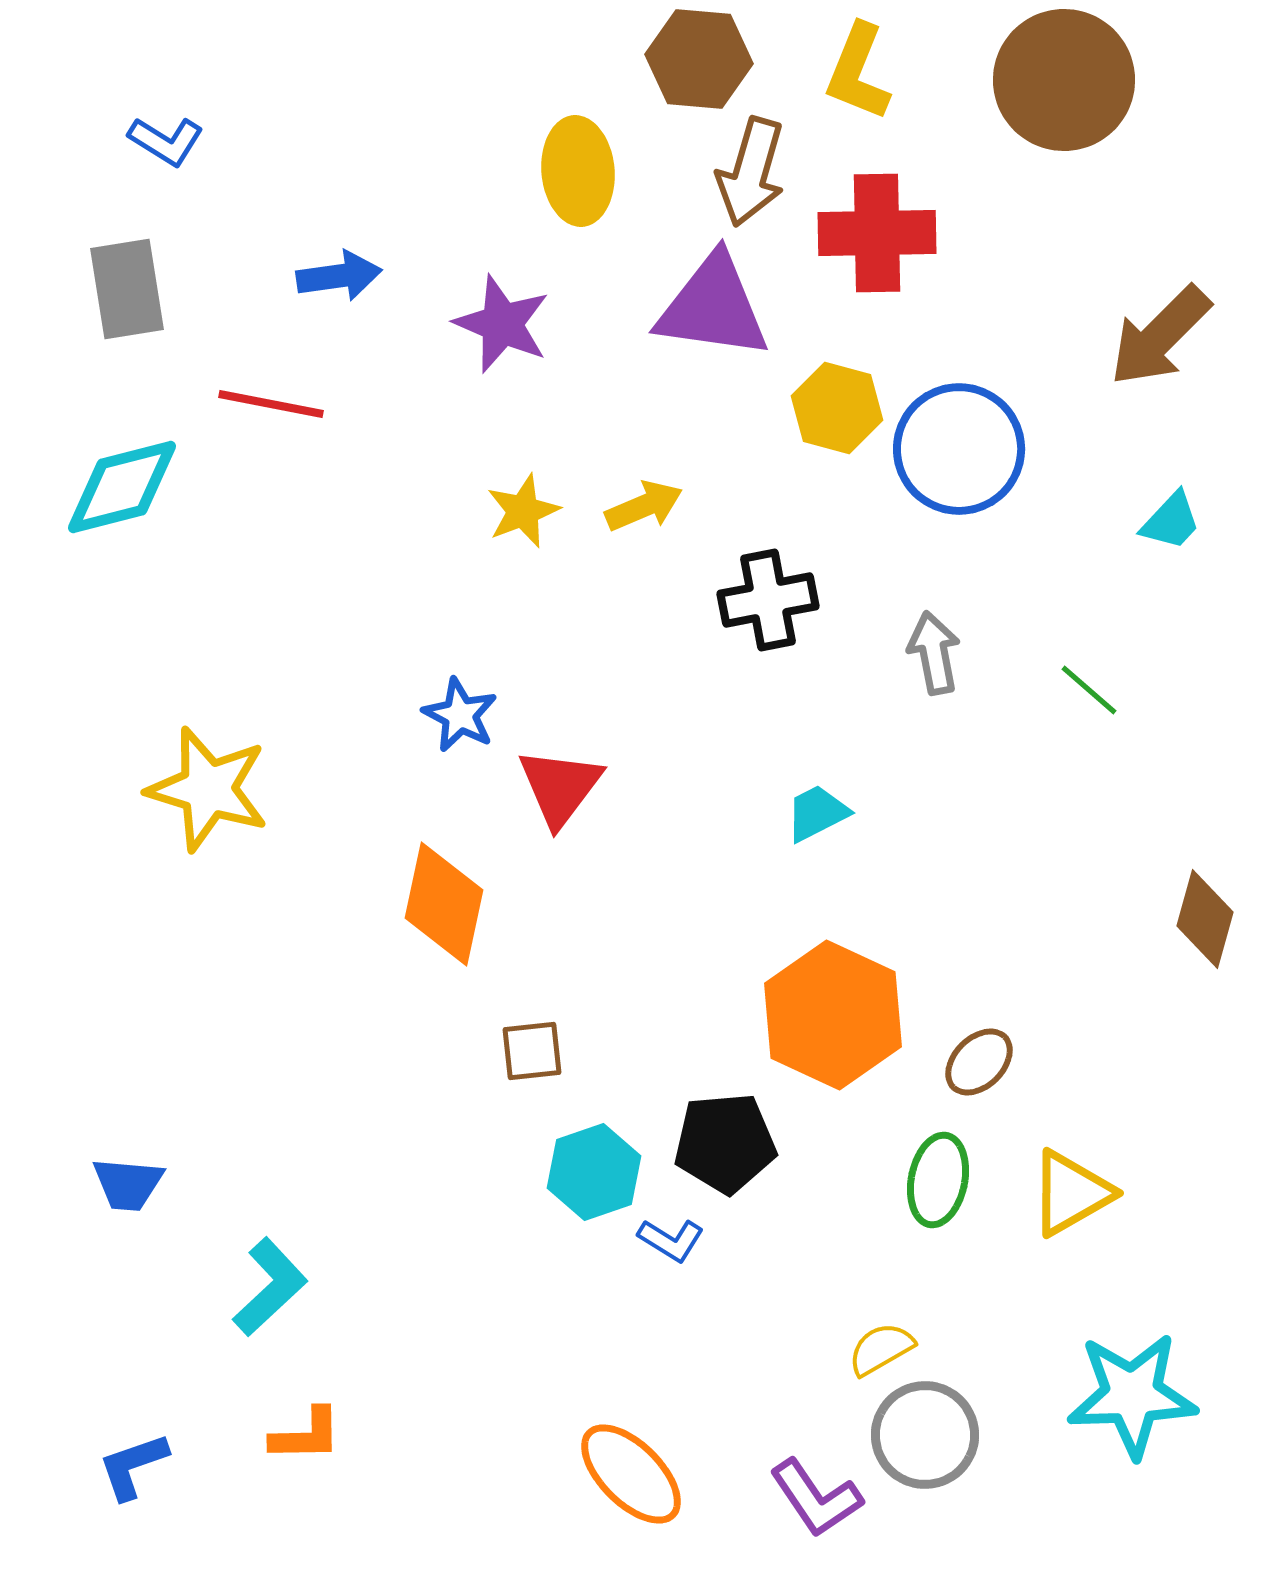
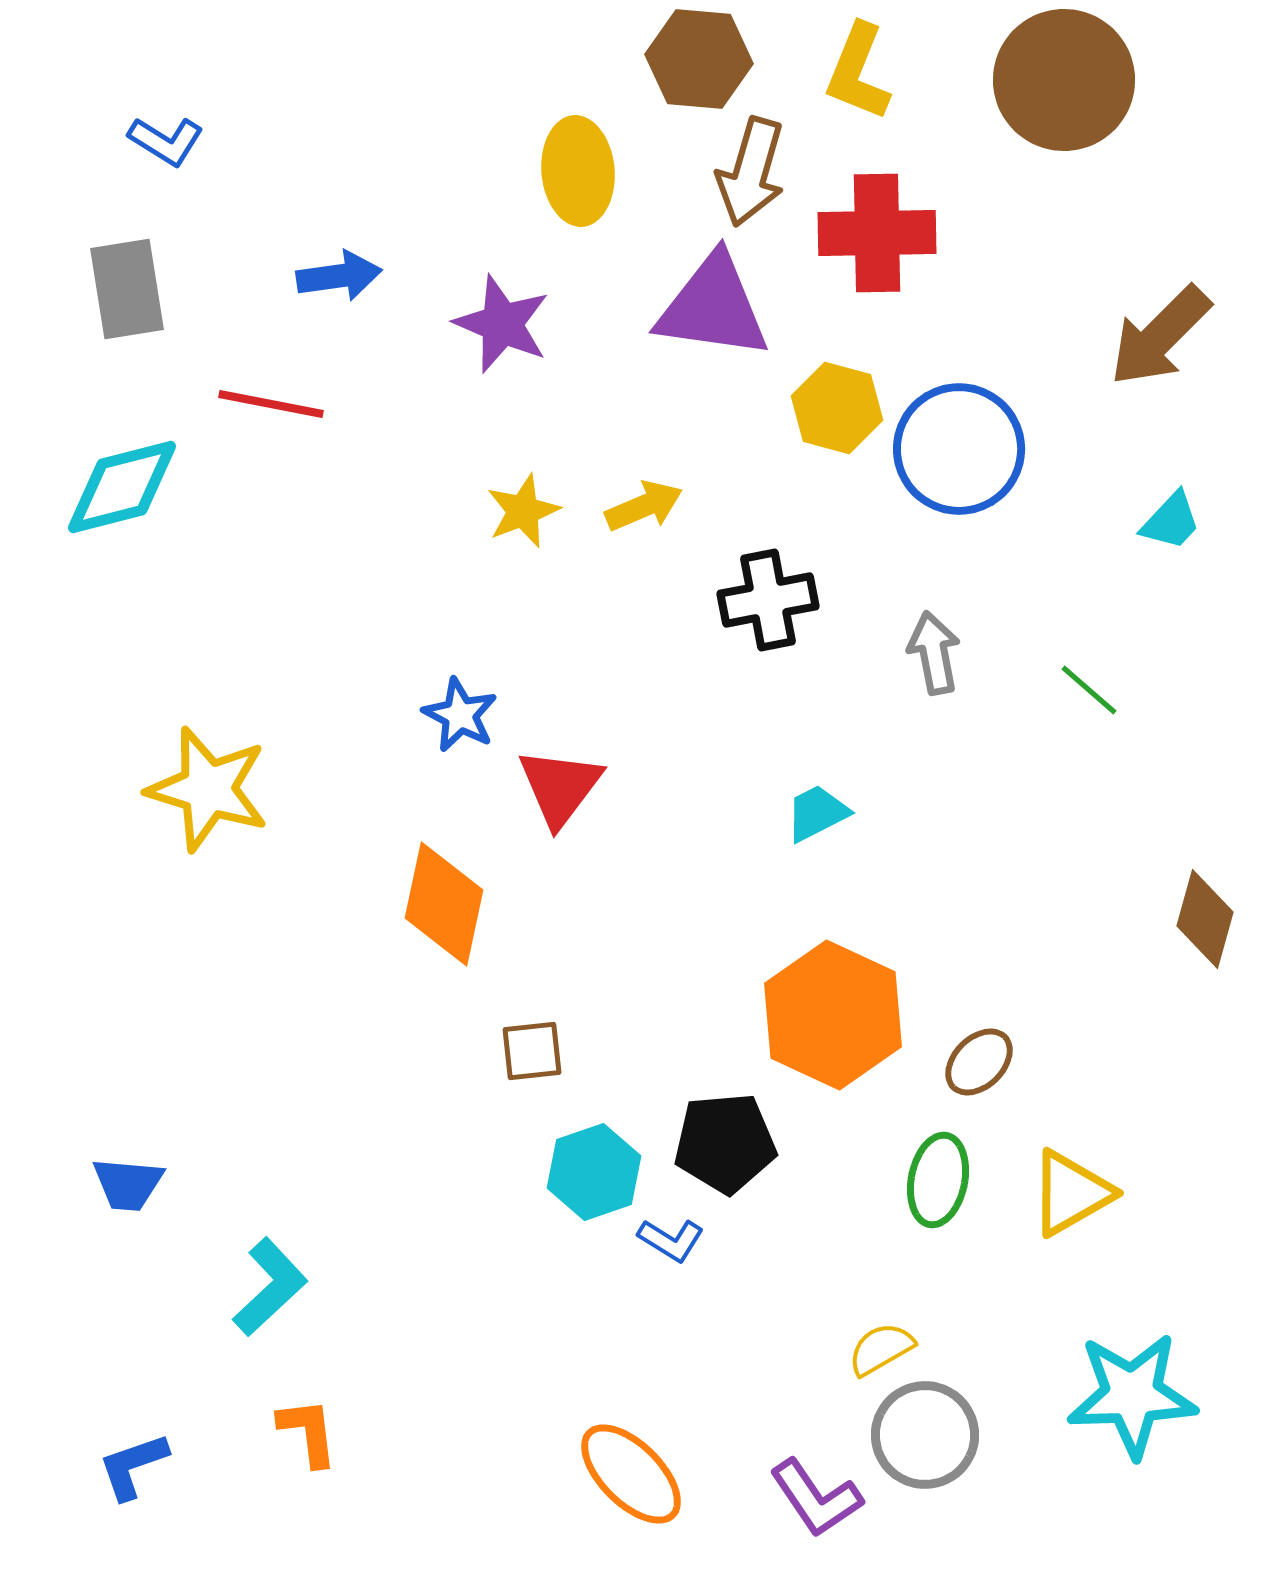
orange L-shape at (306, 1435): moved 2 px right, 3 px up; rotated 96 degrees counterclockwise
